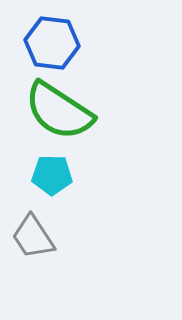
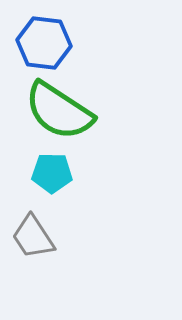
blue hexagon: moved 8 px left
cyan pentagon: moved 2 px up
